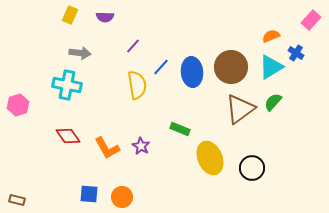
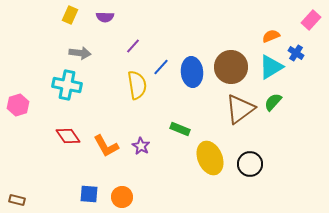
orange L-shape: moved 1 px left, 2 px up
black circle: moved 2 px left, 4 px up
